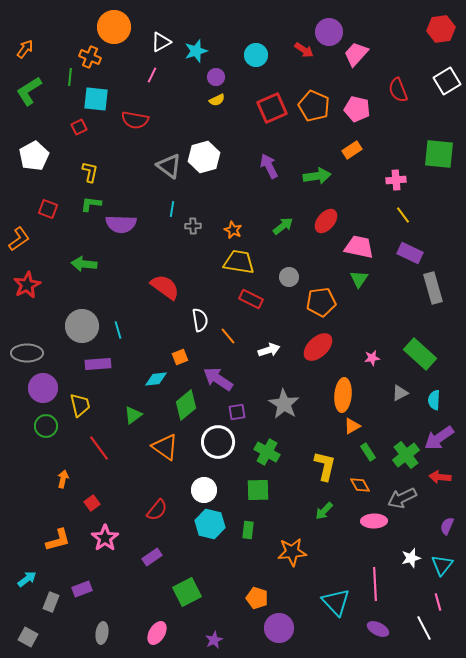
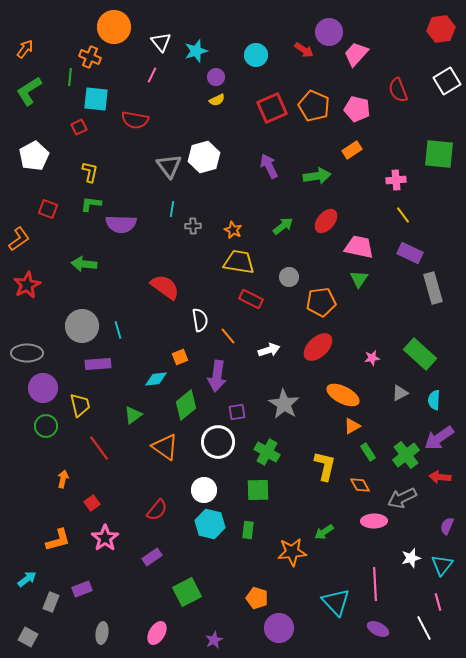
white triangle at (161, 42): rotated 40 degrees counterclockwise
gray triangle at (169, 166): rotated 16 degrees clockwise
purple arrow at (218, 379): moved 1 px left, 3 px up; rotated 116 degrees counterclockwise
orange ellipse at (343, 395): rotated 68 degrees counterclockwise
green arrow at (324, 511): moved 21 px down; rotated 12 degrees clockwise
